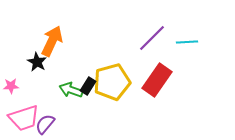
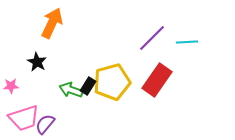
orange arrow: moved 18 px up
